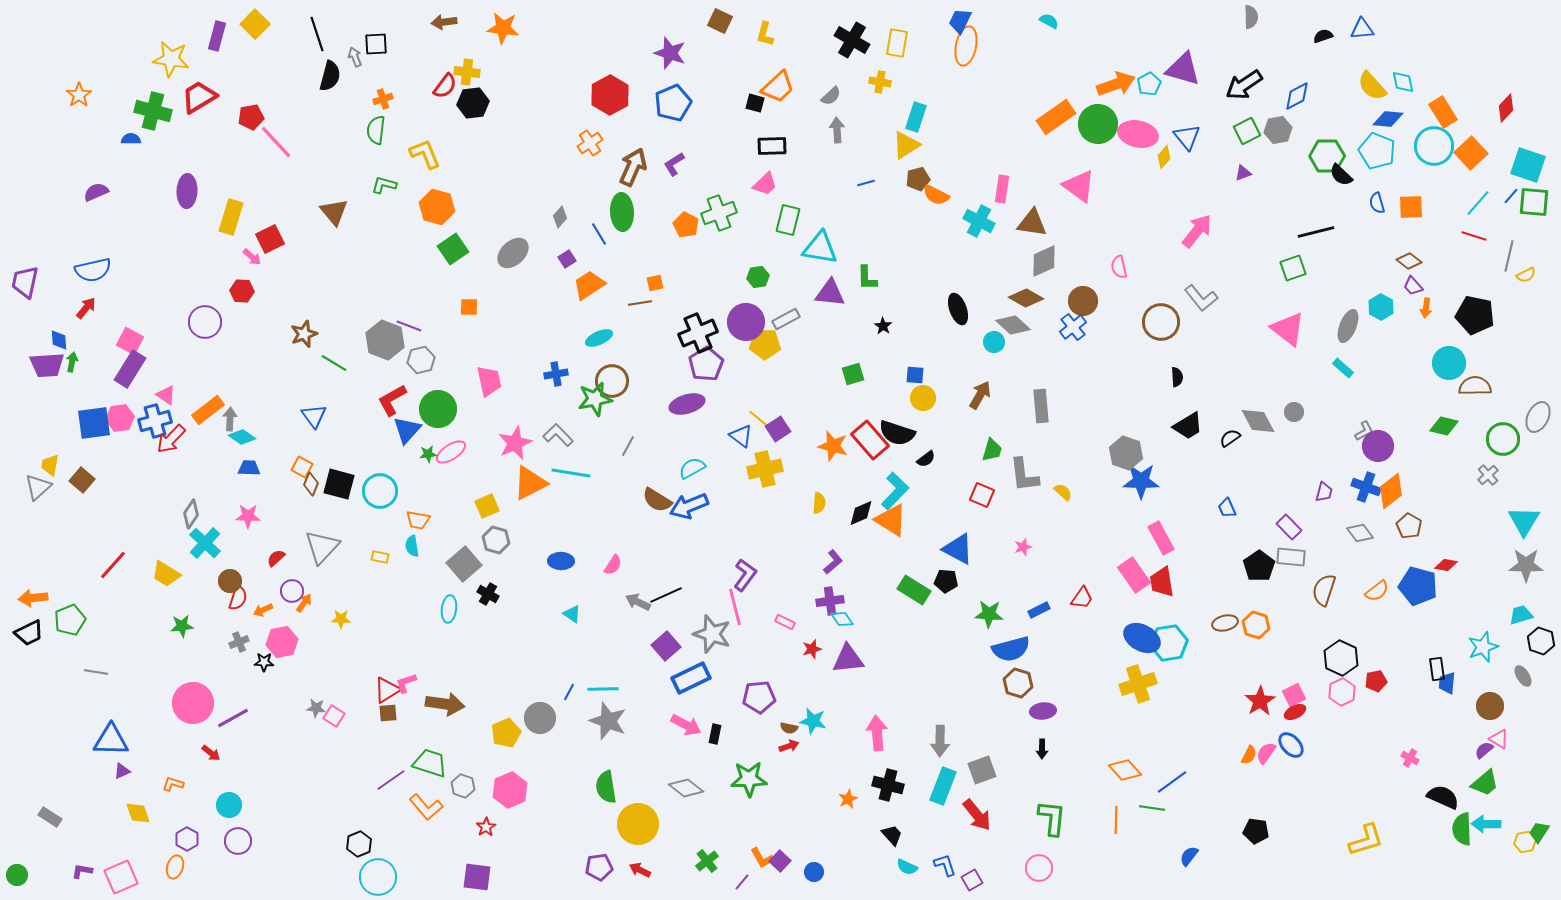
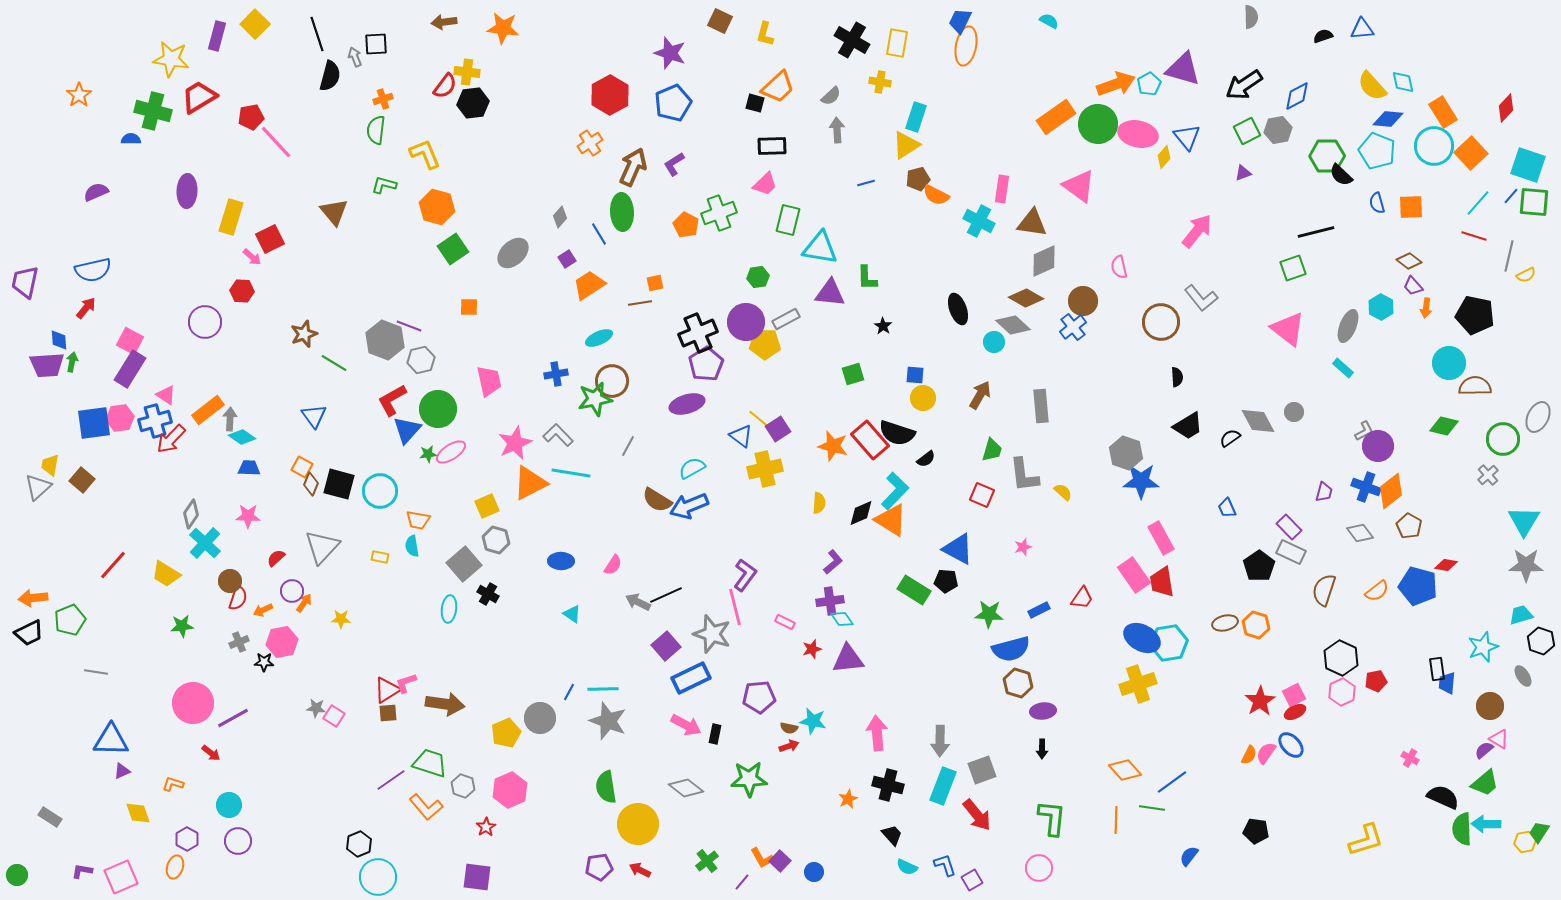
gray rectangle at (1291, 557): moved 5 px up; rotated 20 degrees clockwise
